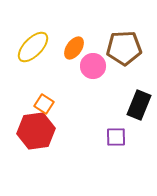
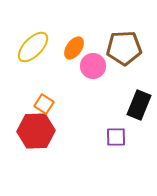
red hexagon: rotated 6 degrees clockwise
